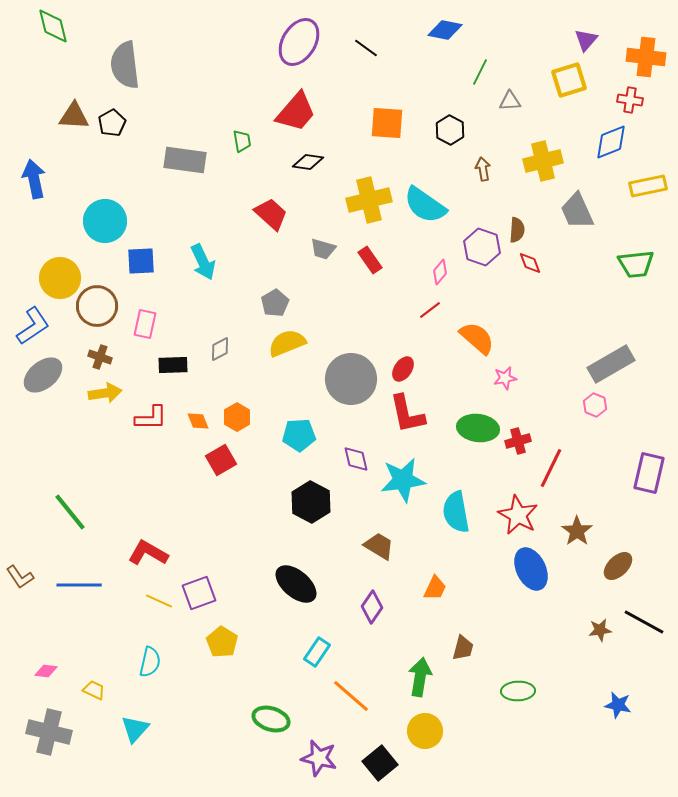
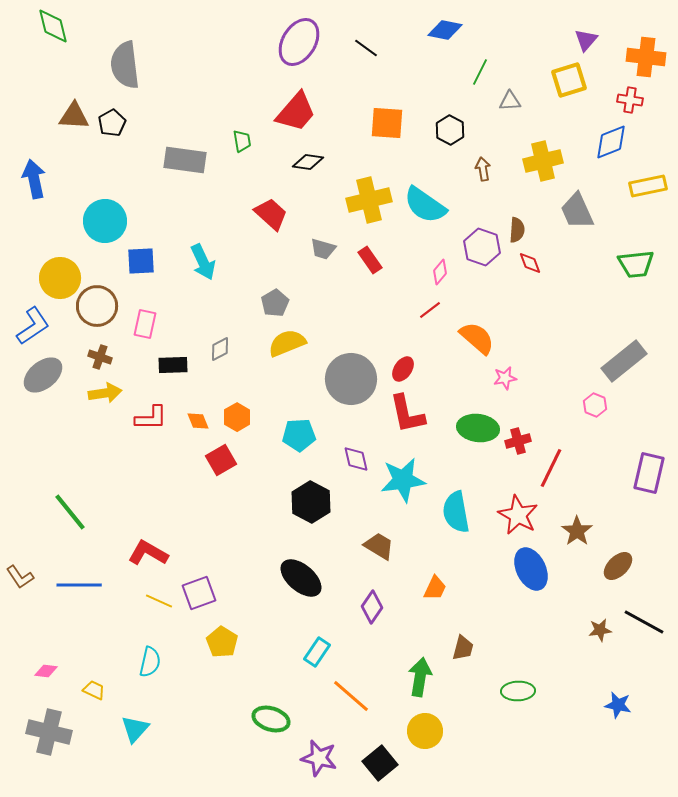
gray rectangle at (611, 364): moved 13 px right, 3 px up; rotated 9 degrees counterclockwise
black ellipse at (296, 584): moved 5 px right, 6 px up
